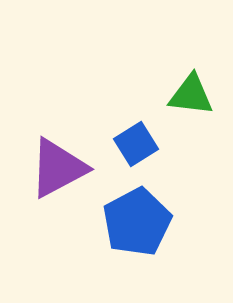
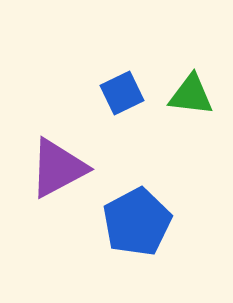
blue square: moved 14 px left, 51 px up; rotated 6 degrees clockwise
